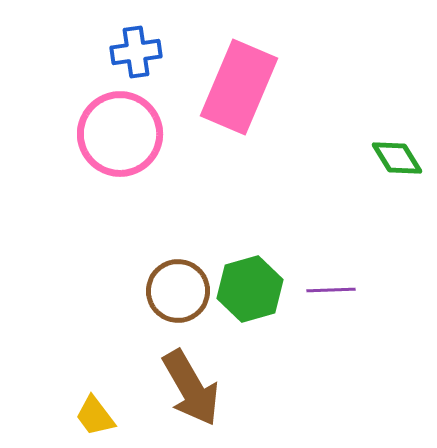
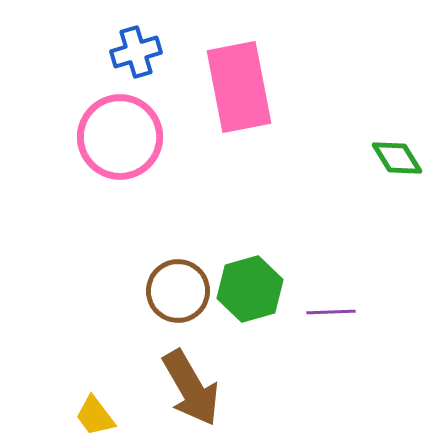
blue cross: rotated 9 degrees counterclockwise
pink rectangle: rotated 34 degrees counterclockwise
pink circle: moved 3 px down
purple line: moved 22 px down
